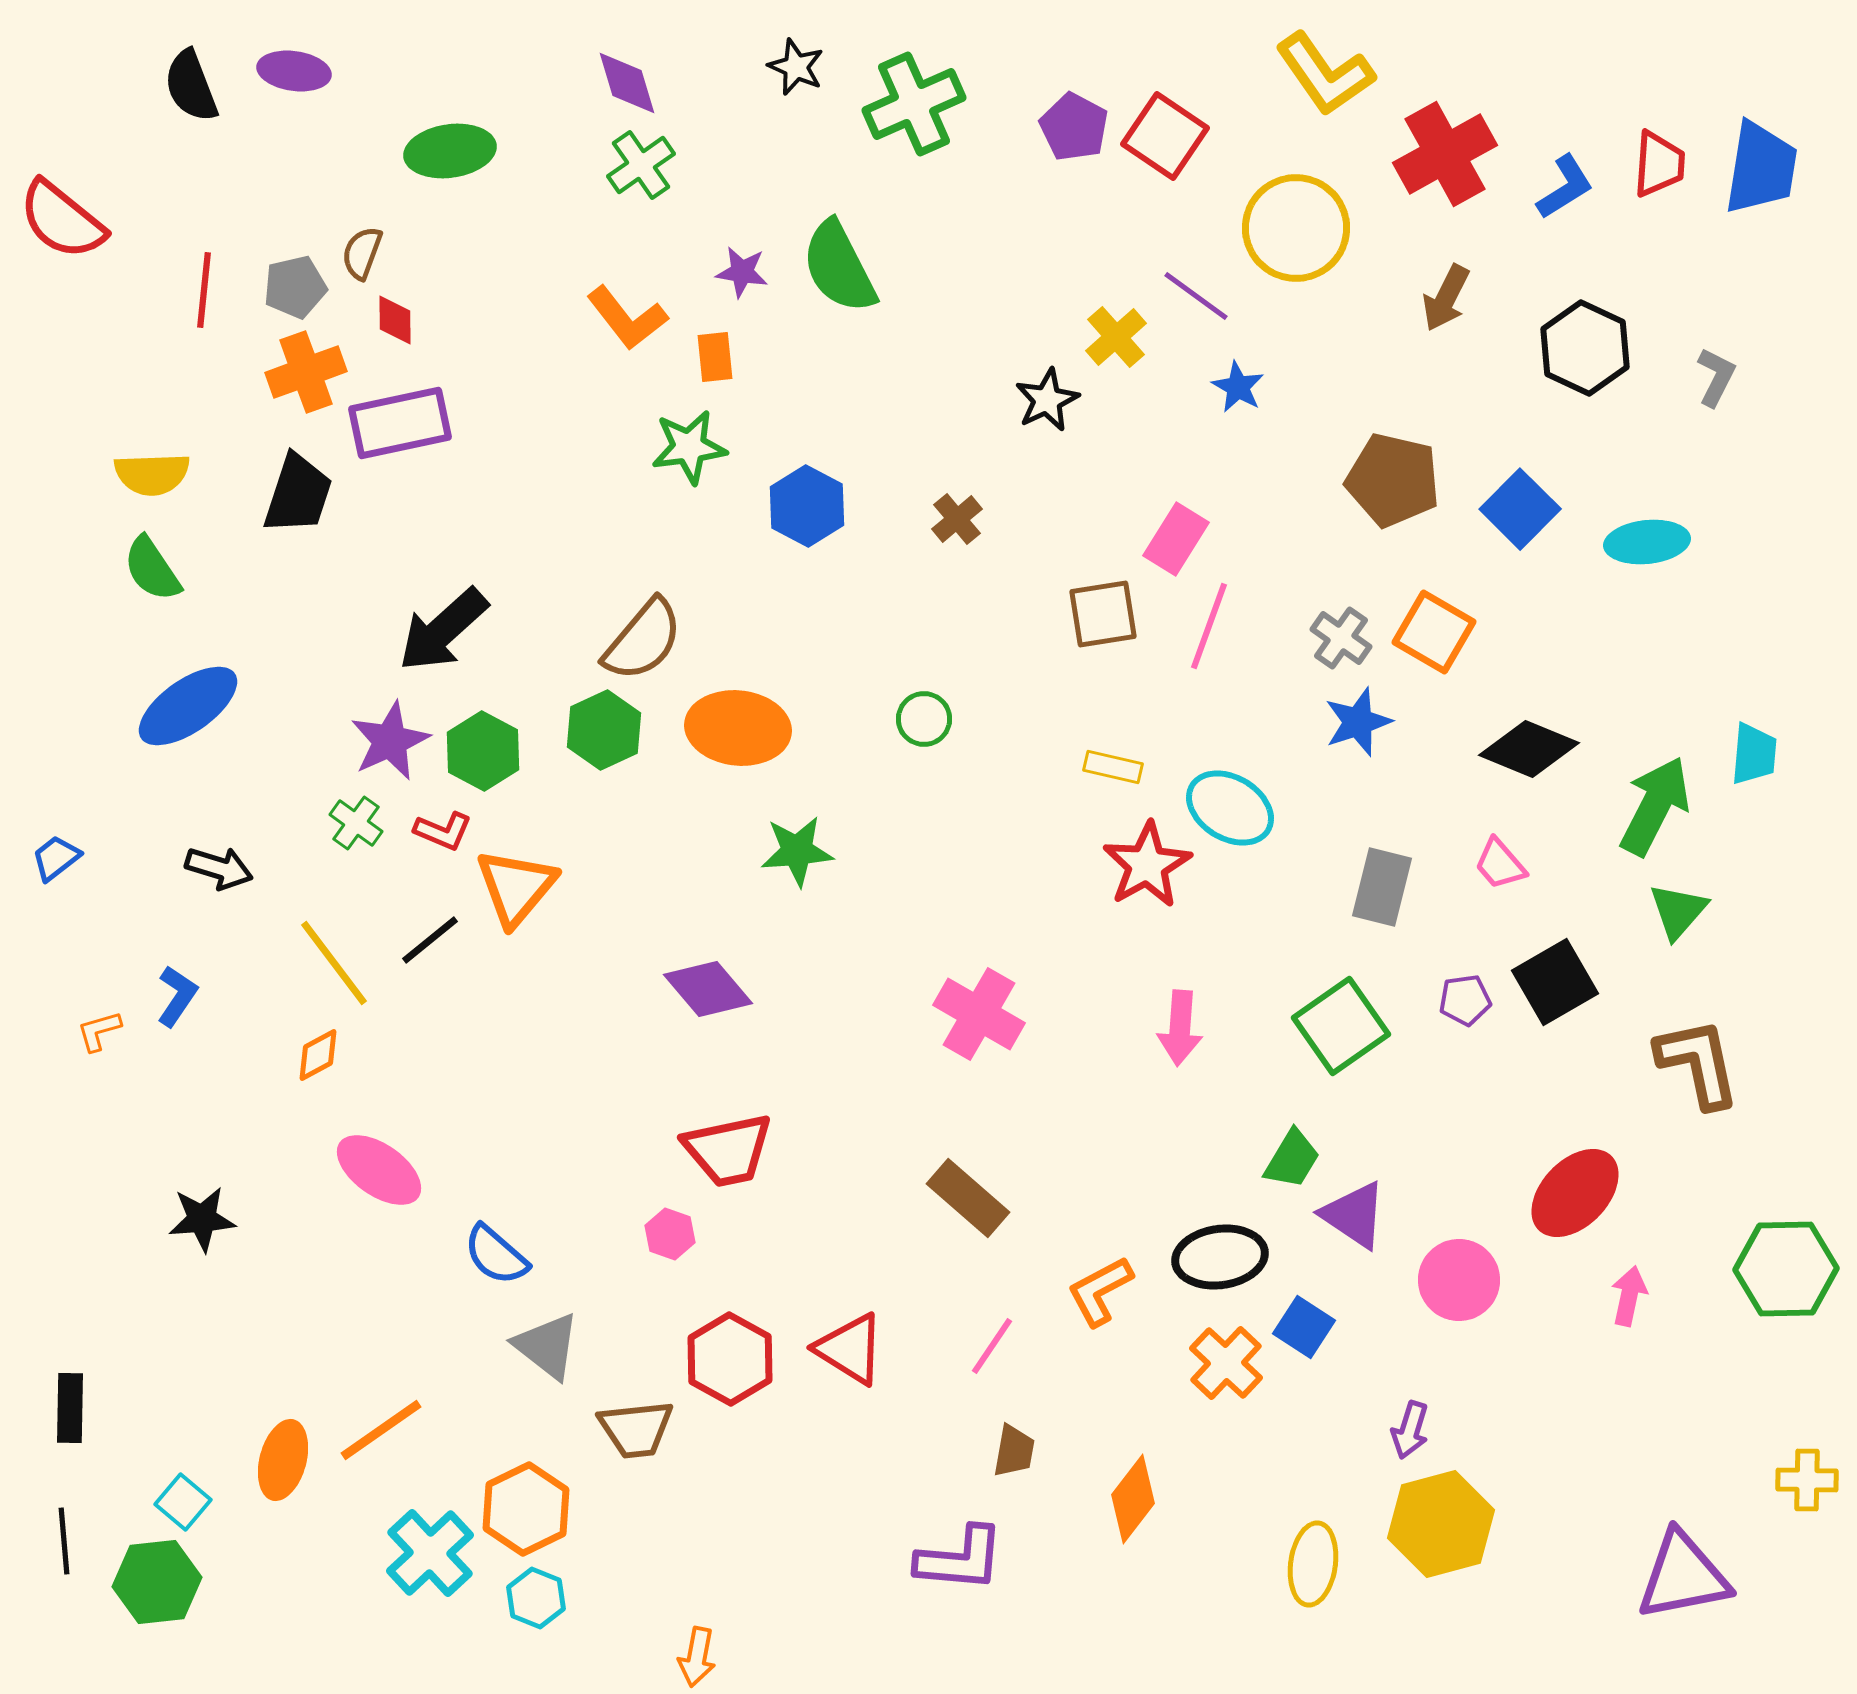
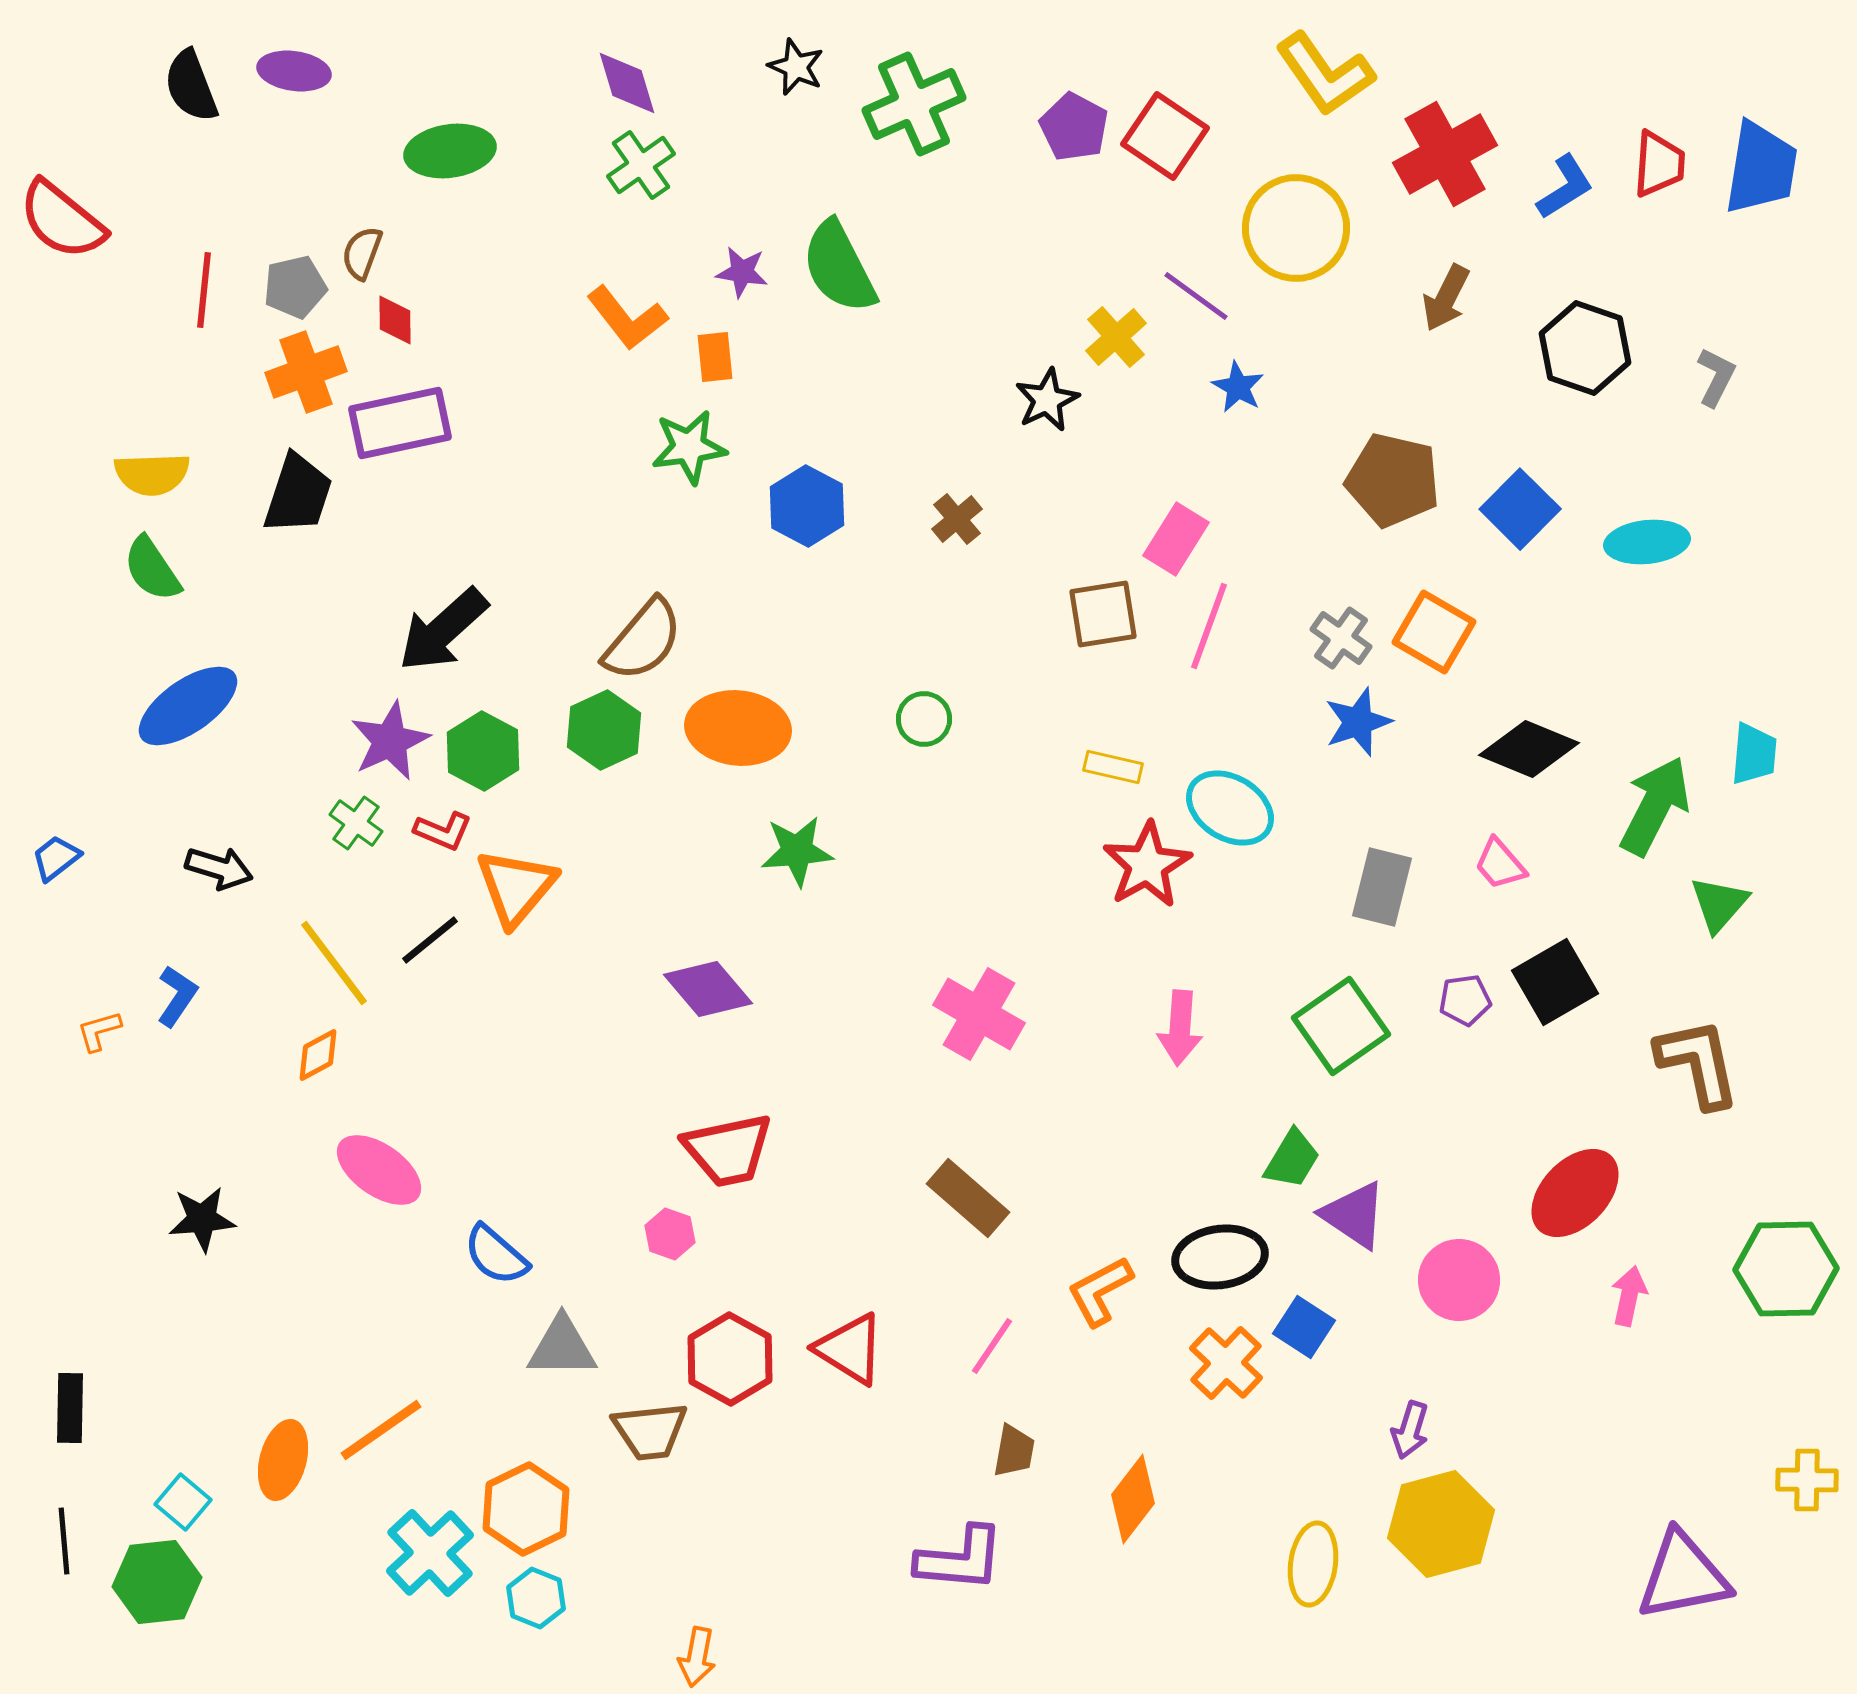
black hexagon at (1585, 348): rotated 6 degrees counterclockwise
green triangle at (1678, 911): moved 41 px right, 7 px up
gray triangle at (547, 1346): moved 15 px right, 1 px down; rotated 38 degrees counterclockwise
brown trapezoid at (636, 1429): moved 14 px right, 2 px down
